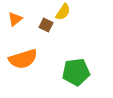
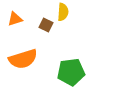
yellow semicircle: rotated 30 degrees counterclockwise
orange triangle: rotated 21 degrees clockwise
green pentagon: moved 5 px left
